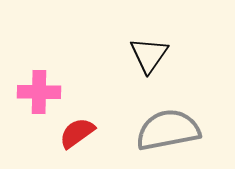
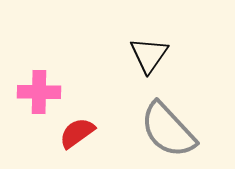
gray semicircle: rotated 122 degrees counterclockwise
